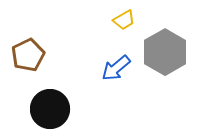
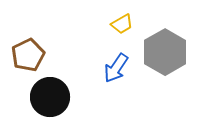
yellow trapezoid: moved 2 px left, 4 px down
blue arrow: rotated 16 degrees counterclockwise
black circle: moved 12 px up
